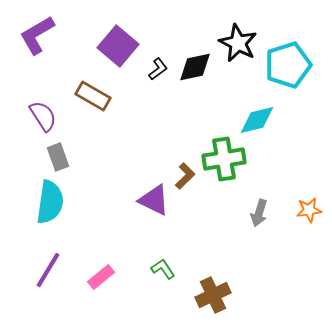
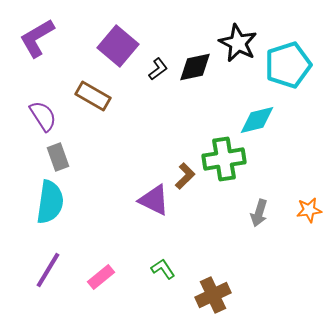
purple L-shape: moved 3 px down
